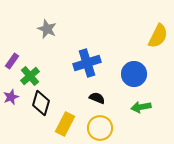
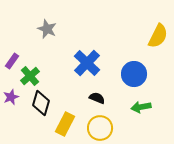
blue cross: rotated 28 degrees counterclockwise
